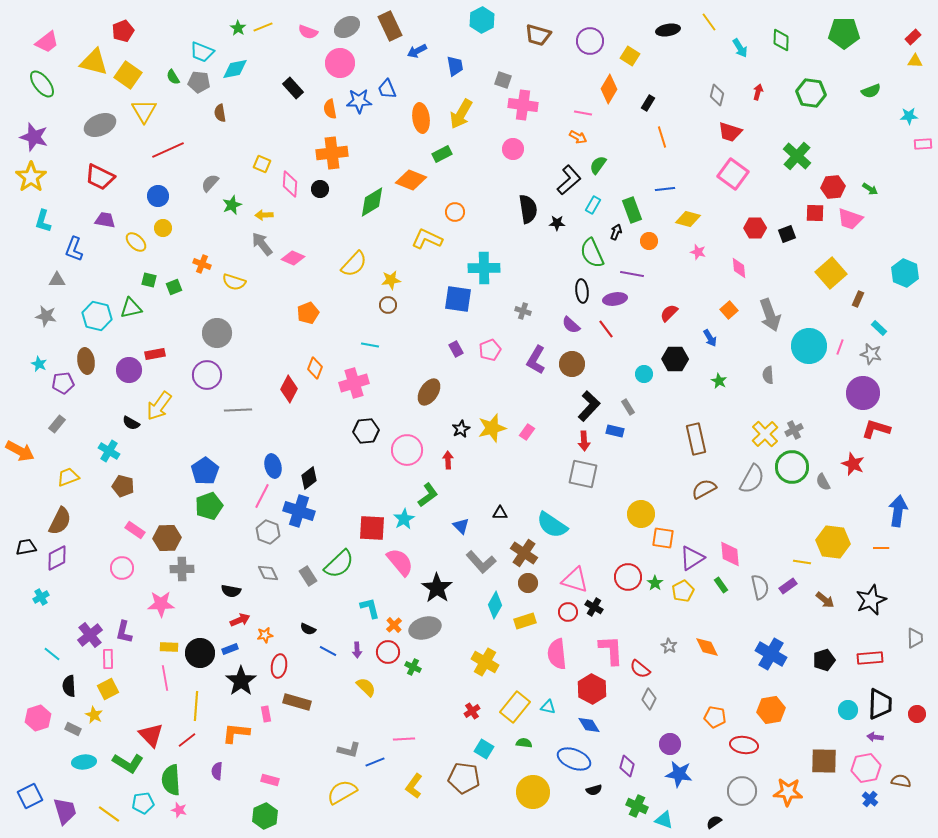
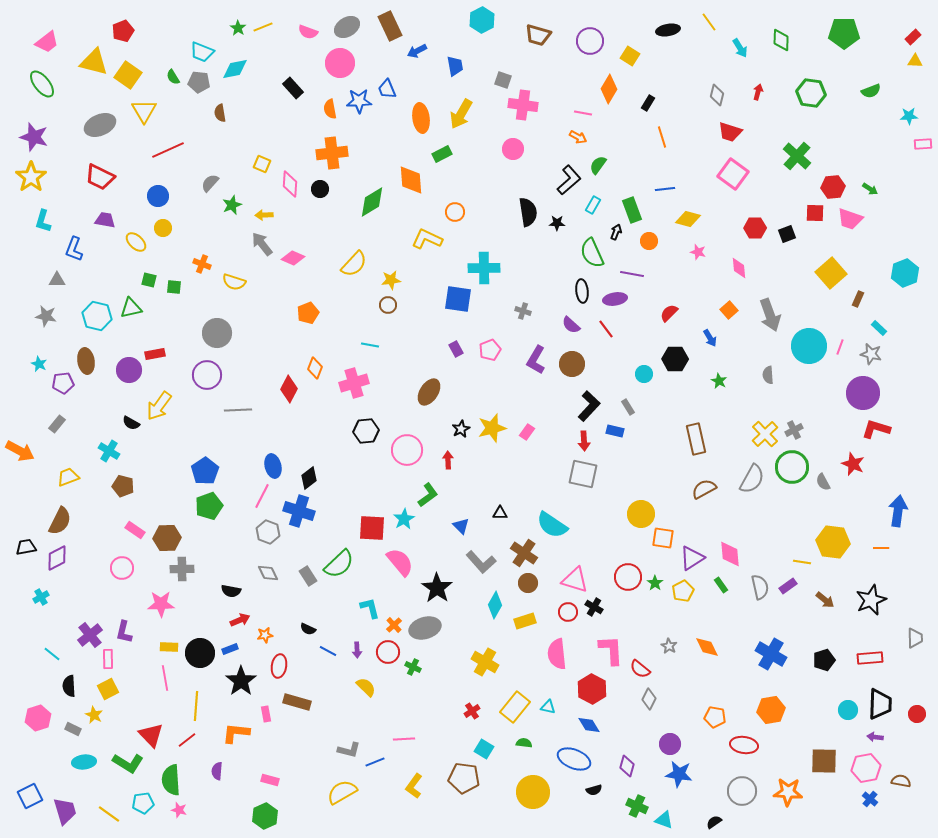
orange diamond at (411, 180): rotated 64 degrees clockwise
black semicircle at (528, 209): moved 3 px down
cyan hexagon at (905, 273): rotated 16 degrees clockwise
green square at (174, 287): rotated 28 degrees clockwise
